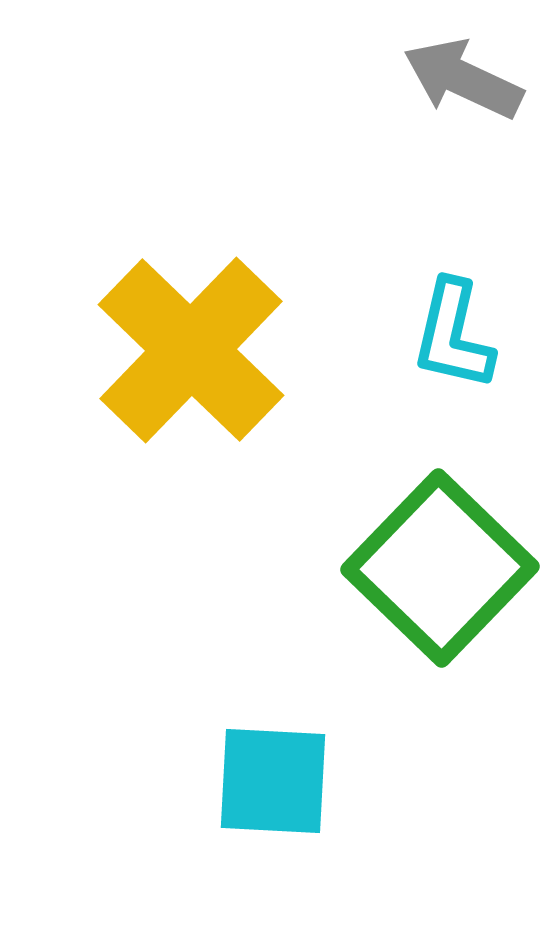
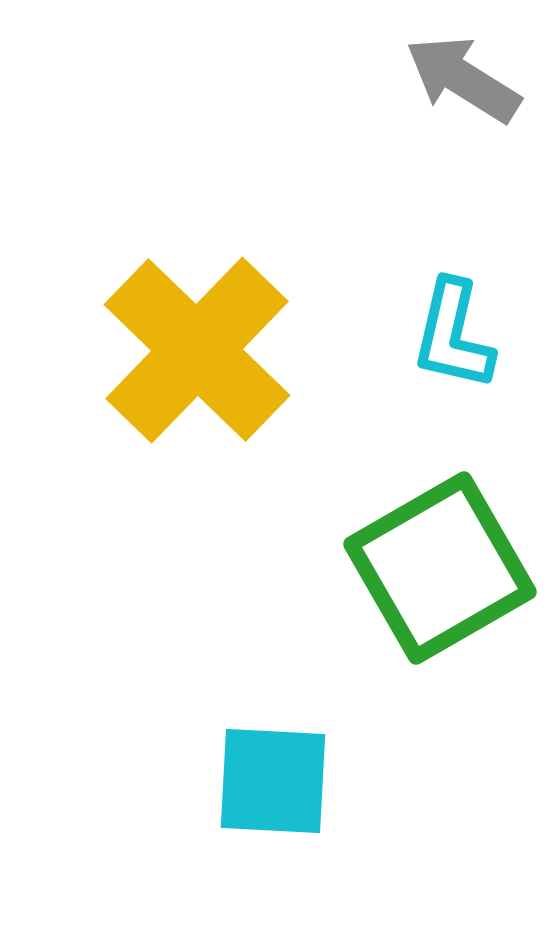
gray arrow: rotated 7 degrees clockwise
yellow cross: moved 6 px right
green square: rotated 16 degrees clockwise
